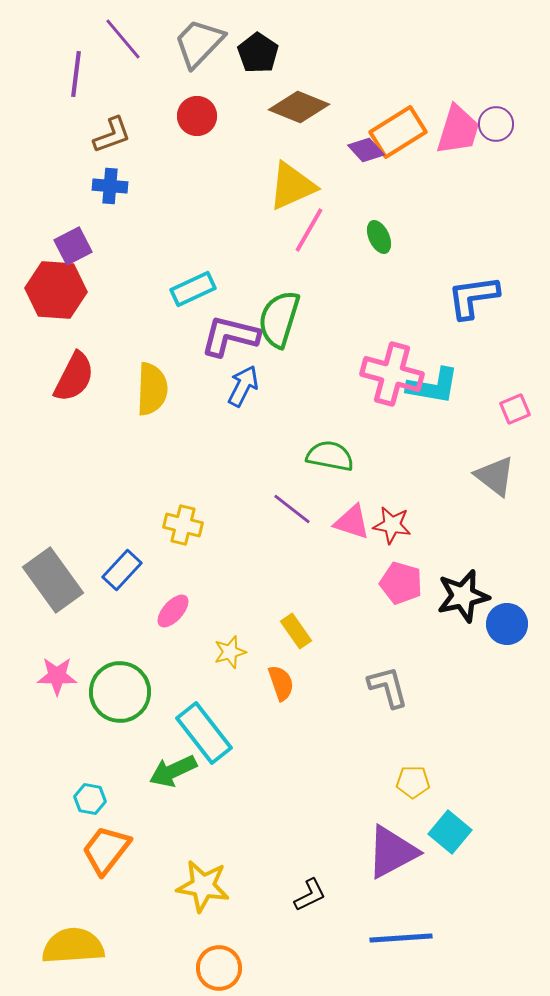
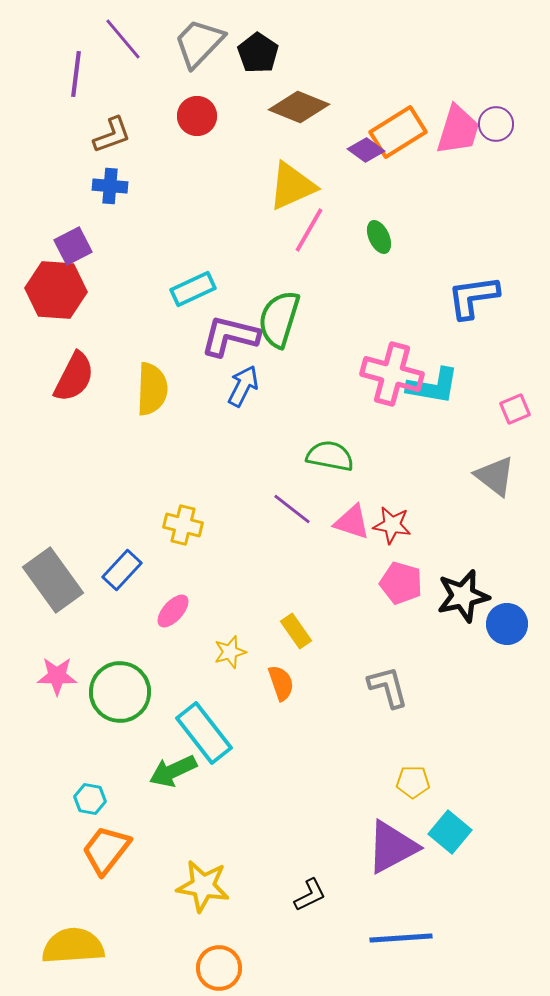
purple diamond at (366, 150): rotated 12 degrees counterclockwise
purple triangle at (392, 852): moved 5 px up
